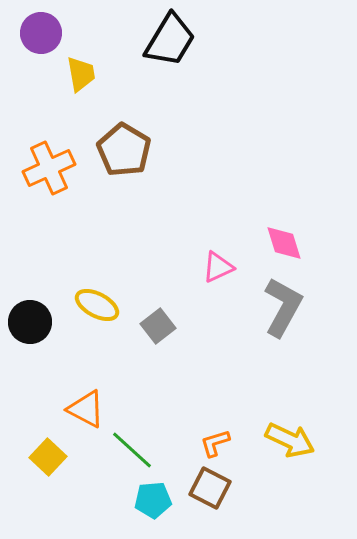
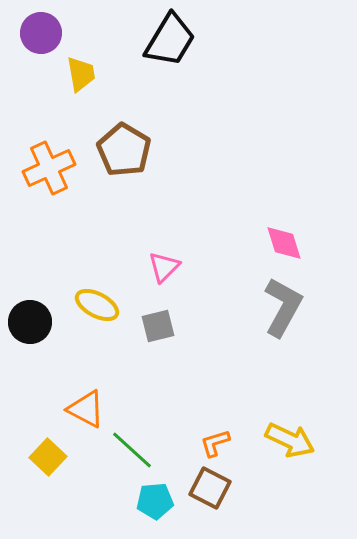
pink triangle: moved 54 px left; rotated 20 degrees counterclockwise
gray square: rotated 24 degrees clockwise
cyan pentagon: moved 2 px right, 1 px down
